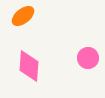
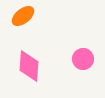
pink circle: moved 5 px left, 1 px down
